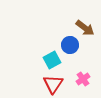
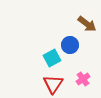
brown arrow: moved 2 px right, 4 px up
cyan square: moved 2 px up
